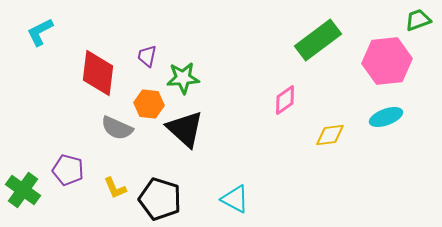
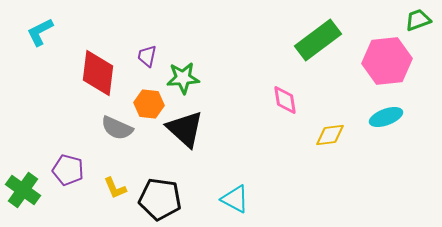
pink diamond: rotated 64 degrees counterclockwise
black pentagon: rotated 9 degrees counterclockwise
